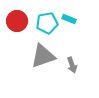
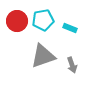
cyan rectangle: moved 1 px right, 9 px down
cyan pentagon: moved 4 px left, 3 px up
